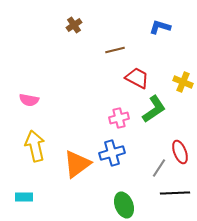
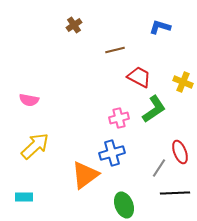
red trapezoid: moved 2 px right, 1 px up
yellow arrow: rotated 60 degrees clockwise
orange triangle: moved 8 px right, 11 px down
